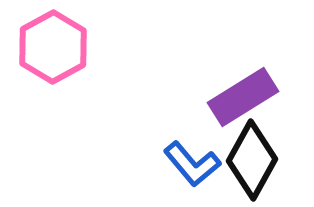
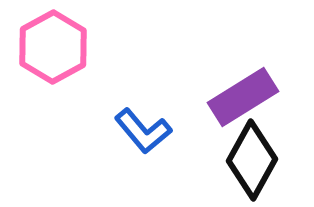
blue L-shape: moved 49 px left, 33 px up
